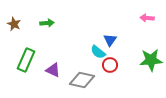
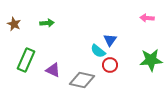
cyan semicircle: moved 1 px up
